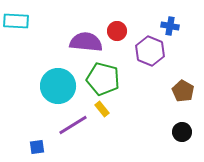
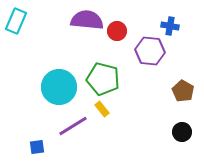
cyan rectangle: rotated 70 degrees counterclockwise
purple semicircle: moved 1 px right, 22 px up
purple hexagon: rotated 16 degrees counterclockwise
cyan circle: moved 1 px right, 1 px down
purple line: moved 1 px down
